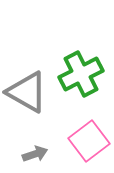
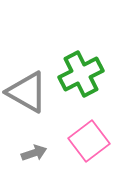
gray arrow: moved 1 px left, 1 px up
